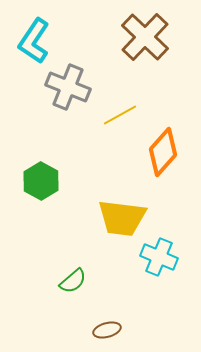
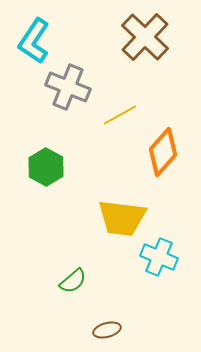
green hexagon: moved 5 px right, 14 px up
